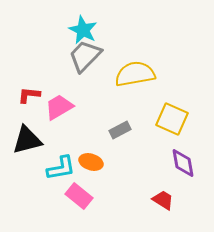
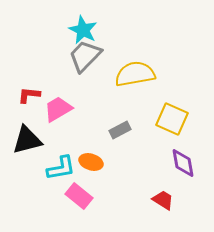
pink trapezoid: moved 1 px left, 2 px down
